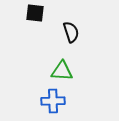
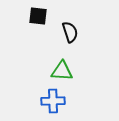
black square: moved 3 px right, 3 px down
black semicircle: moved 1 px left
